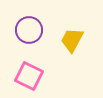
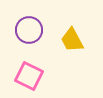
yellow trapezoid: rotated 56 degrees counterclockwise
